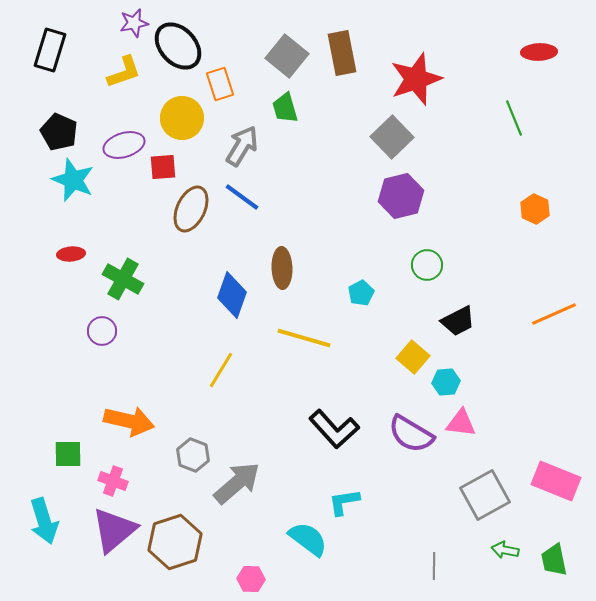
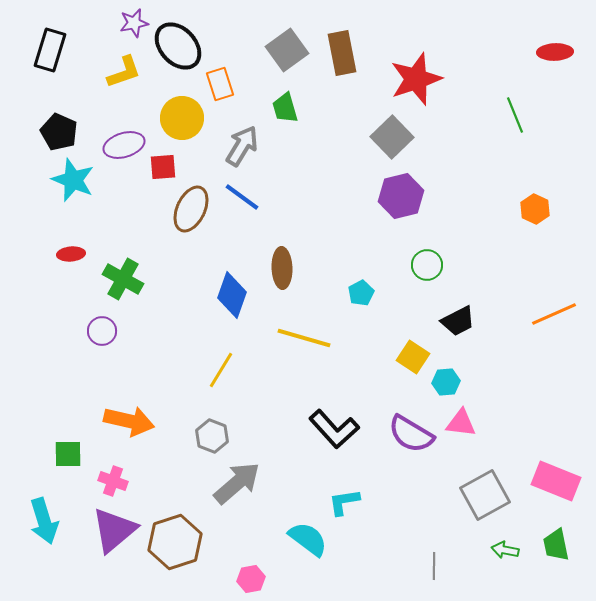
red ellipse at (539, 52): moved 16 px right
gray square at (287, 56): moved 6 px up; rotated 15 degrees clockwise
green line at (514, 118): moved 1 px right, 3 px up
yellow square at (413, 357): rotated 8 degrees counterclockwise
gray hexagon at (193, 455): moved 19 px right, 19 px up
green trapezoid at (554, 560): moved 2 px right, 15 px up
pink hexagon at (251, 579): rotated 12 degrees counterclockwise
